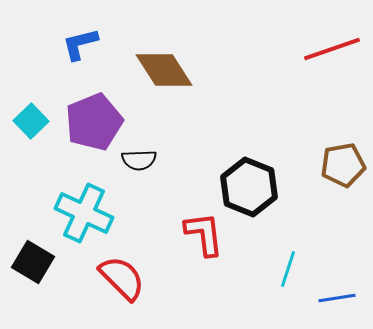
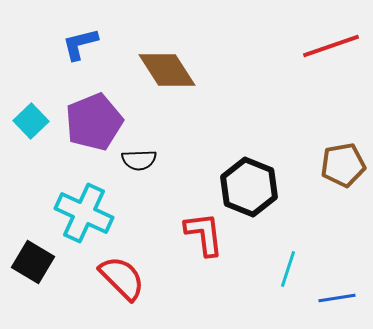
red line: moved 1 px left, 3 px up
brown diamond: moved 3 px right
